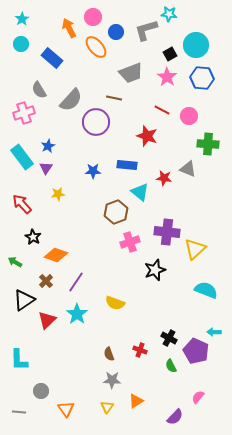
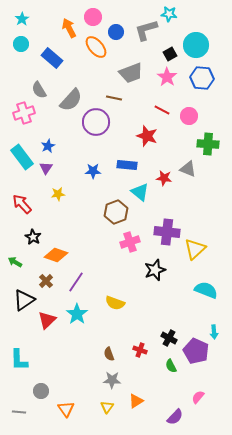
cyan arrow at (214, 332): rotated 96 degrees counterclockwise
